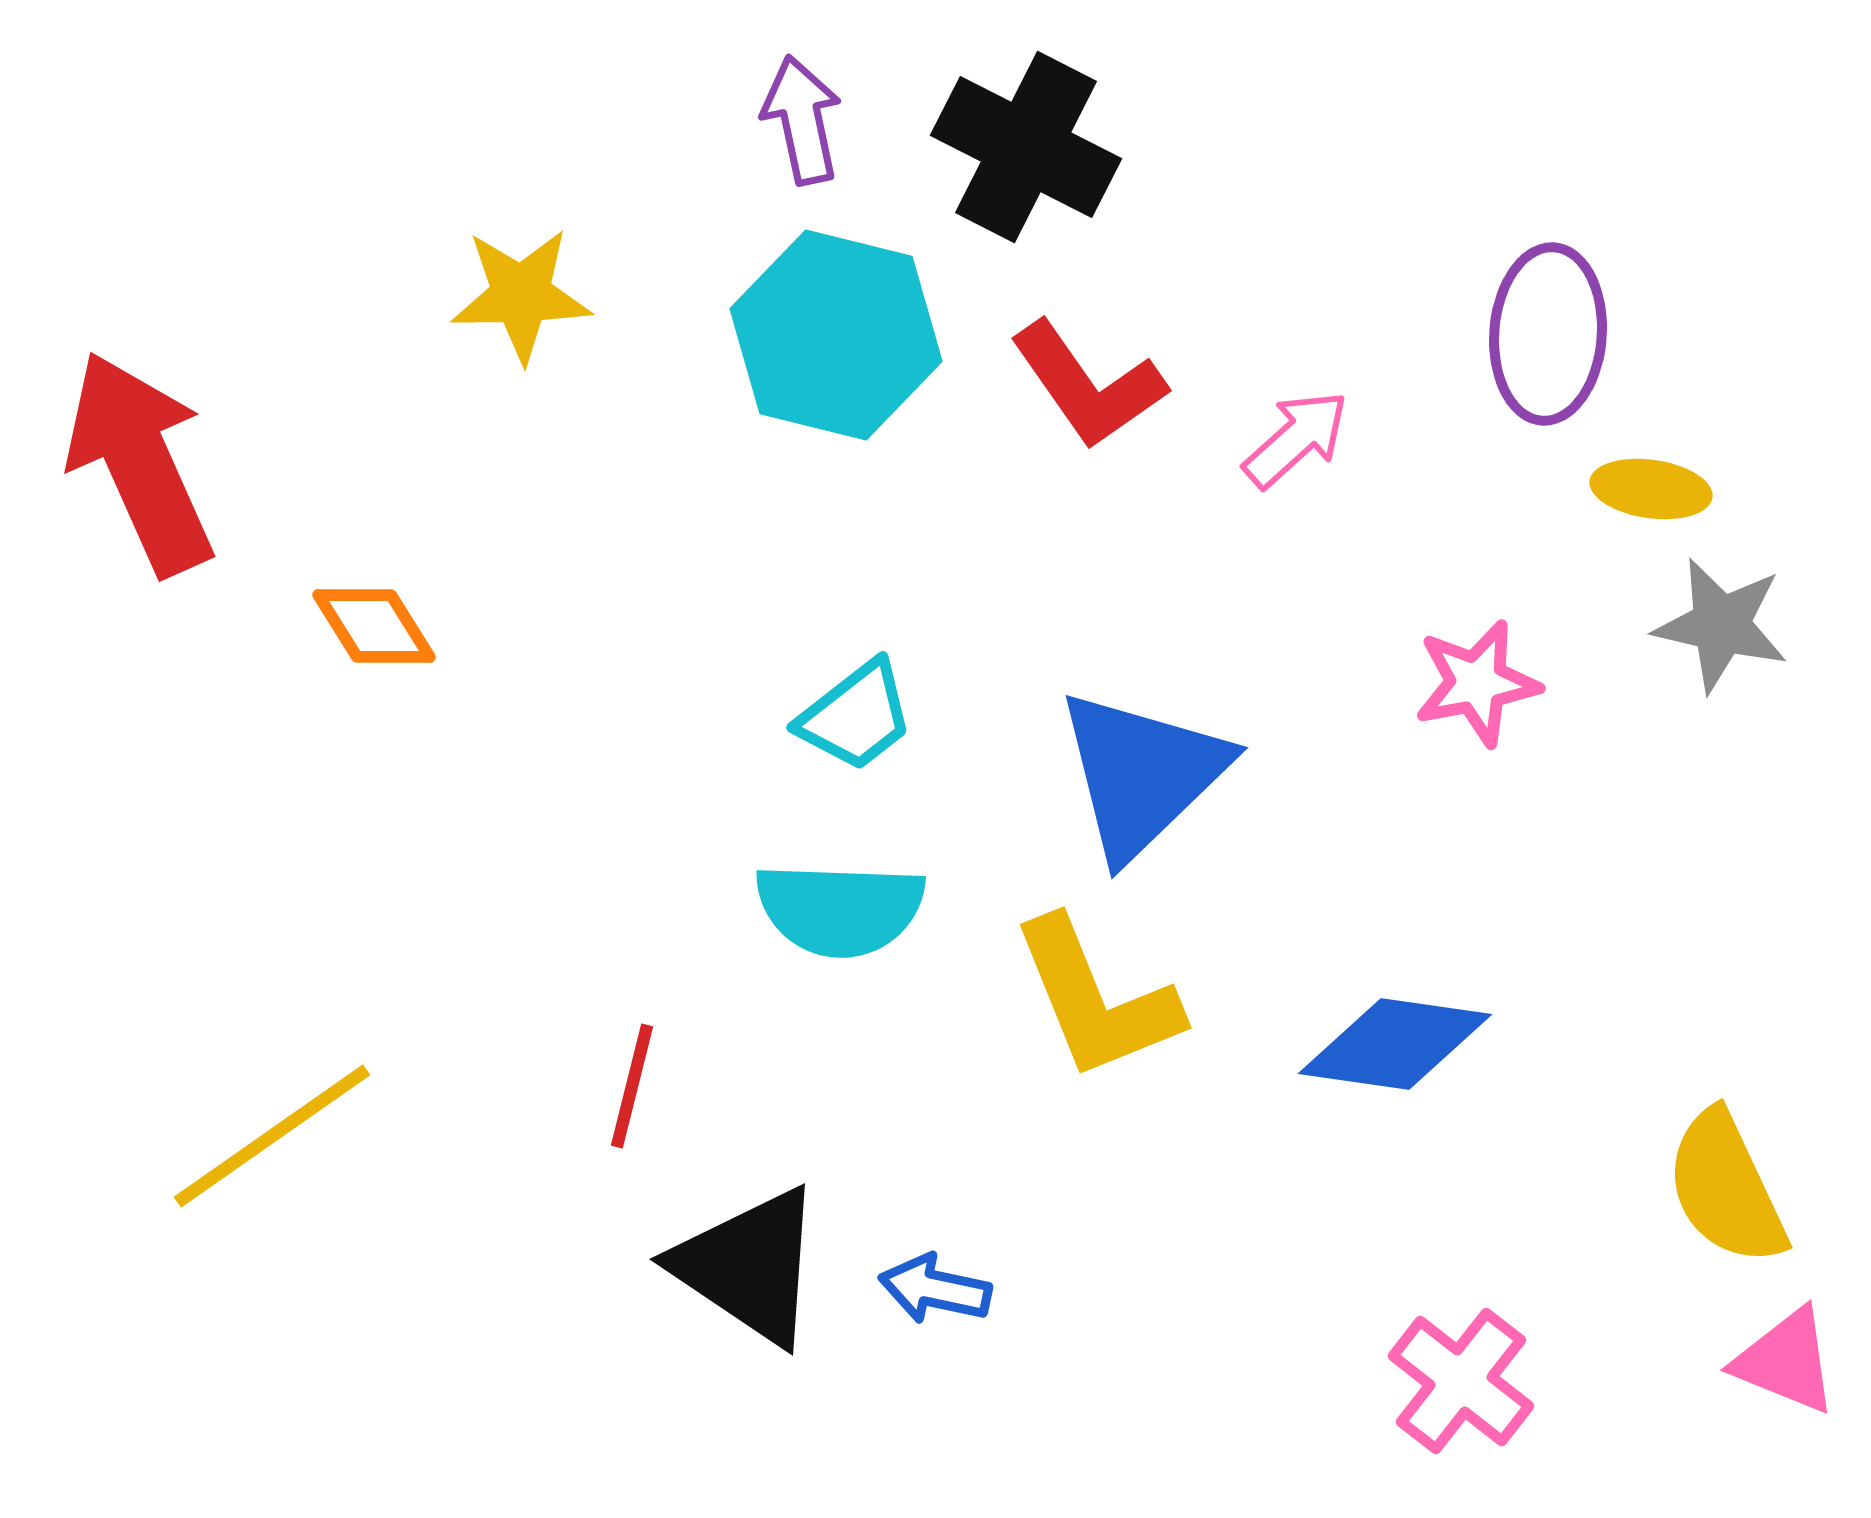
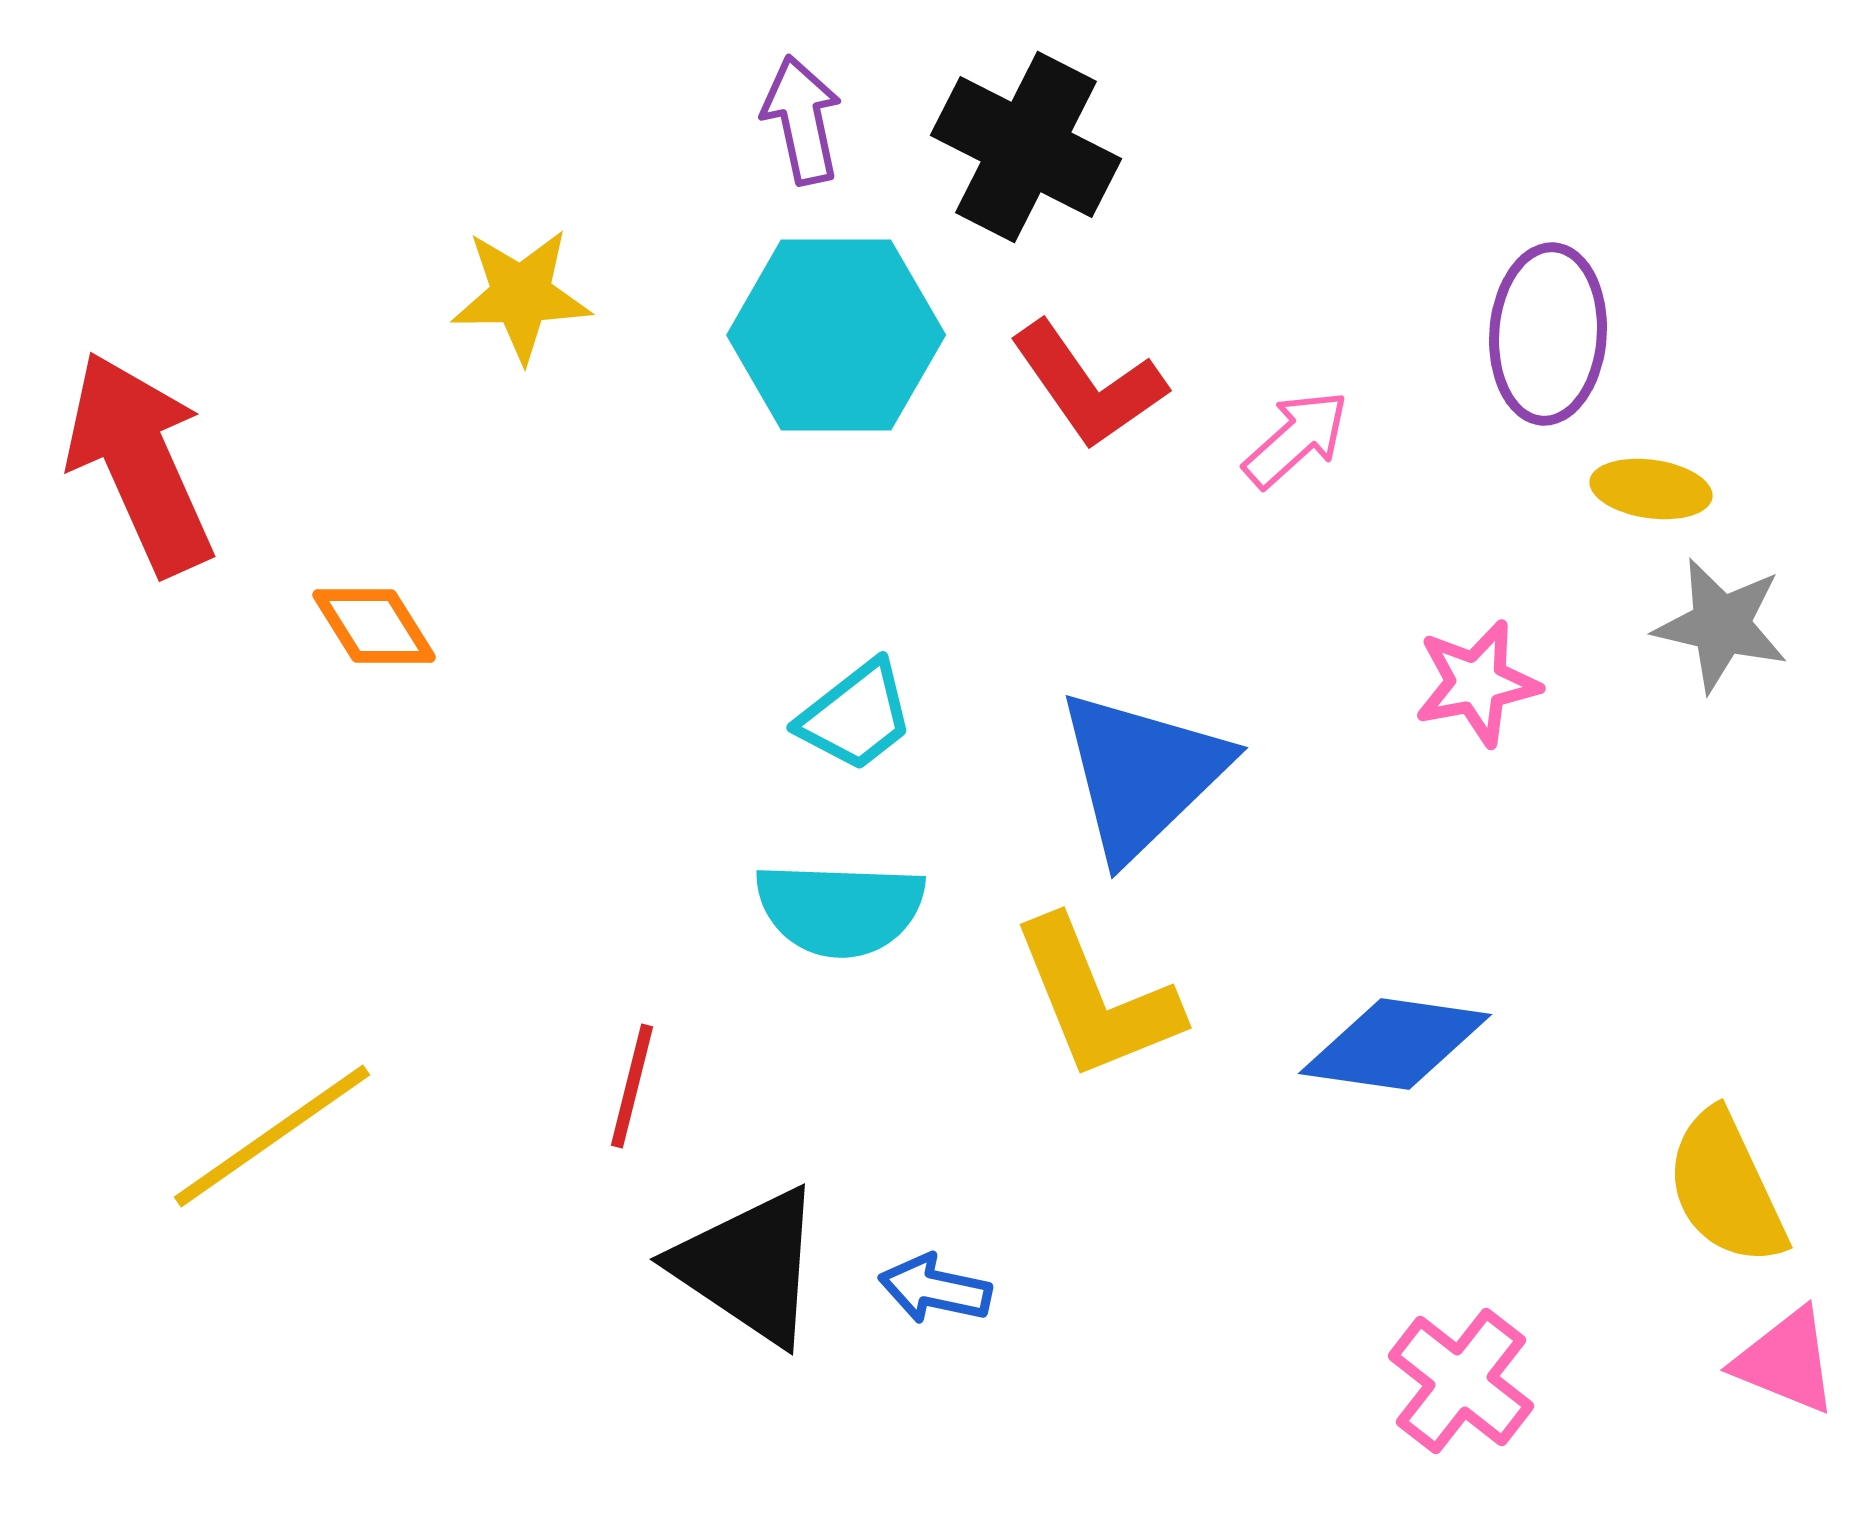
cyan hexagon: rotated 14 degrees counterclockwise
